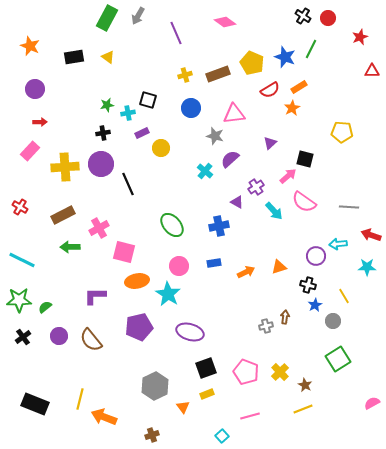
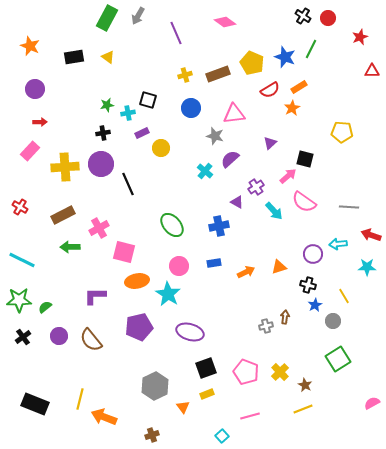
purple circle at (316, 256): moved 3 px left, 2 px up
